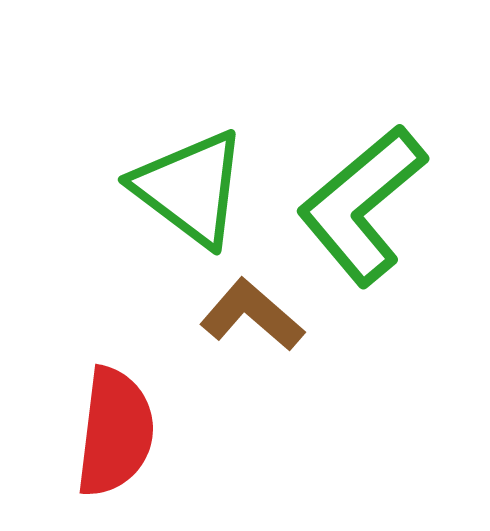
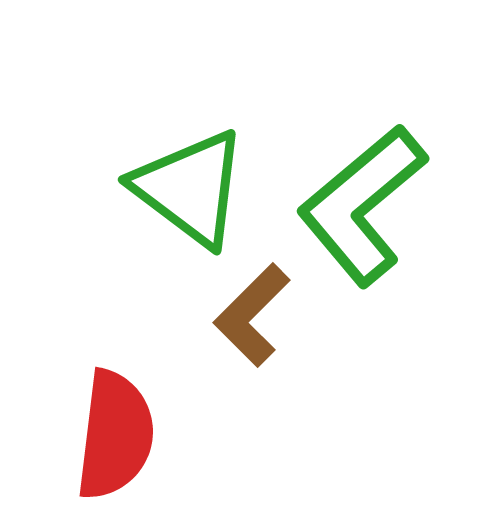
brown L-shape: rotated 86 degrees counterclockwise
red semicircle: moved 3 px down
